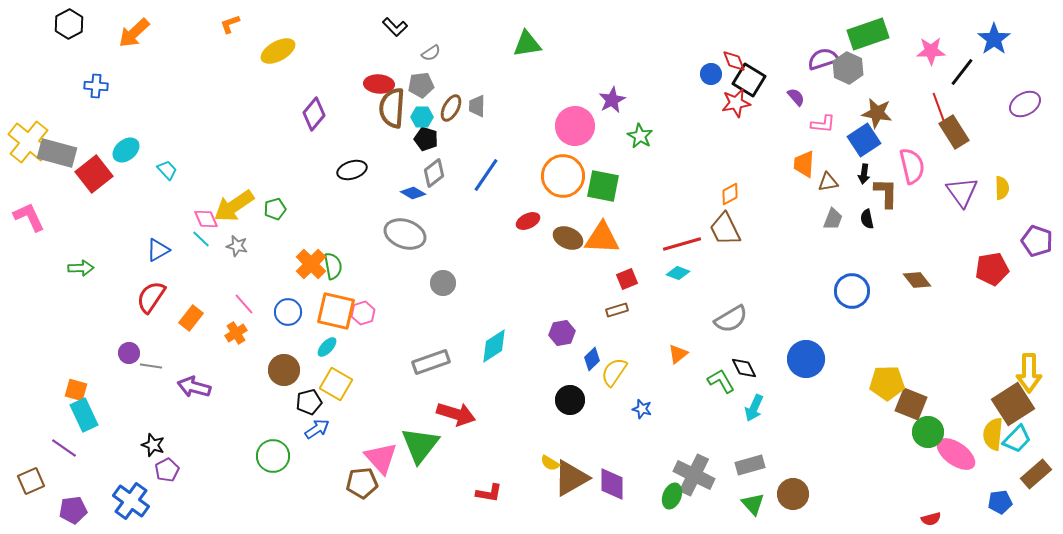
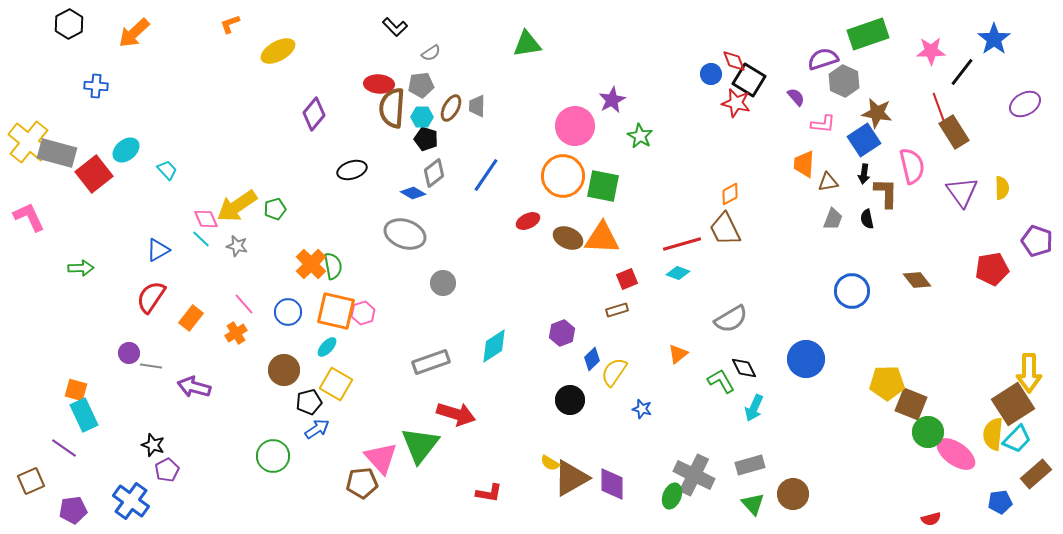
gray hexagon at (848, 68): moved 4 px left, 13 px down
red star at (736, 103): rotated 24 degrees clockwise
yellow arrow at (234, 206): moved 3 px right
purple hexagon at (562, 333): rotated 10 degrees counterclockwise
